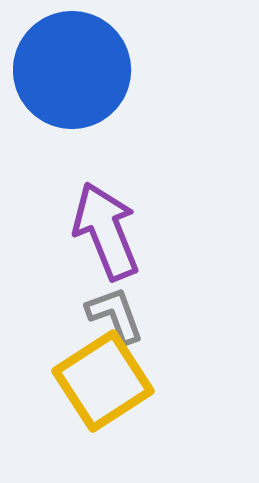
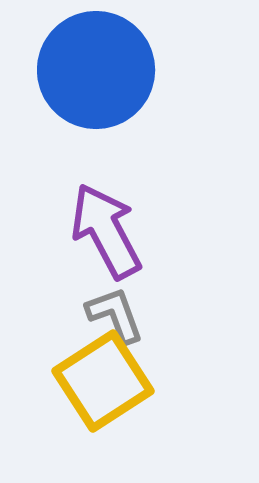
blue circle: moved 24 px right
purple arrow: rotated 6 degrees counterclockwise
